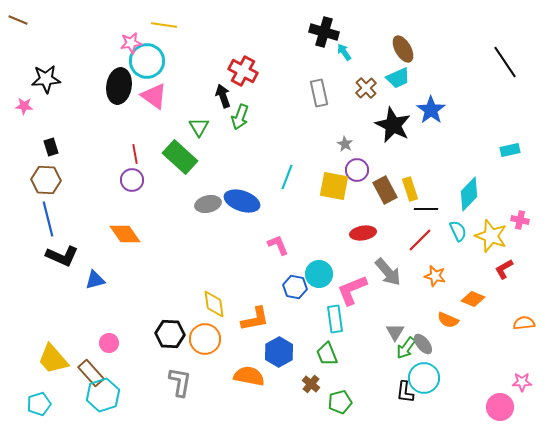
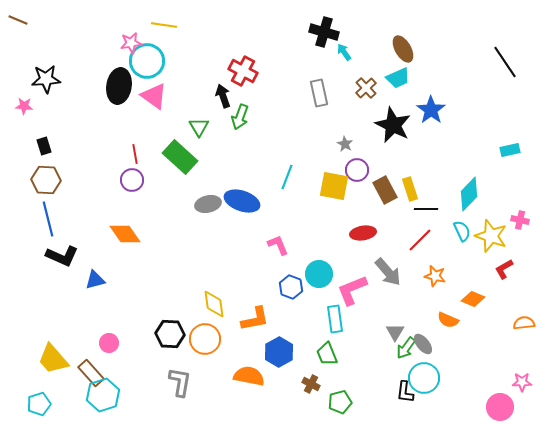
black rectangle at (51, 147): moved 7 px left, 1 px up
cyan semicircle at (458, 231): moved 4 px right
blue hexagon at (295, 287): moved 4 px left; rotated 10 degrees clockwise
brown cross at (311, 384): rotated 12 degrees counterclockwise
